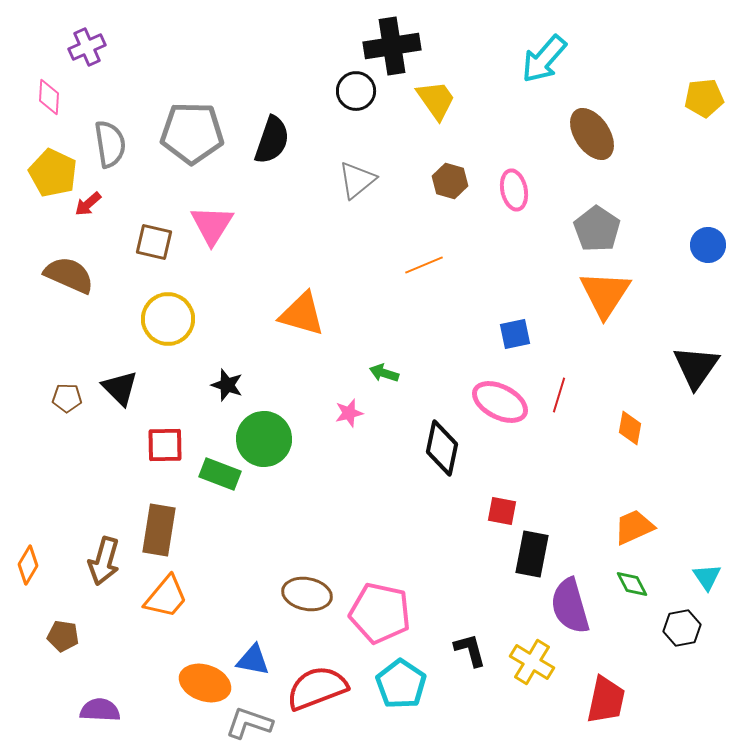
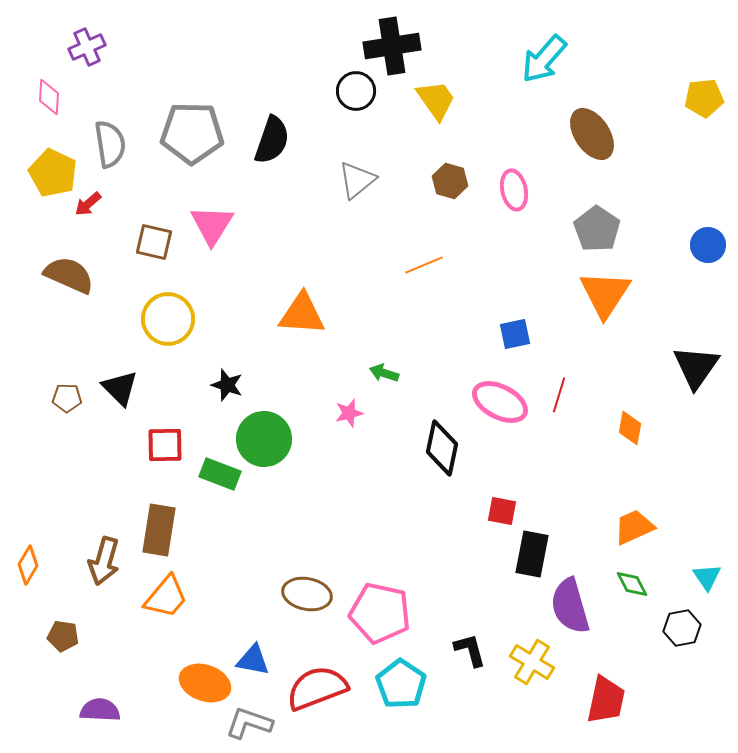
orange triangle at (302, 314): rotated 12 degrees counterclockwise
